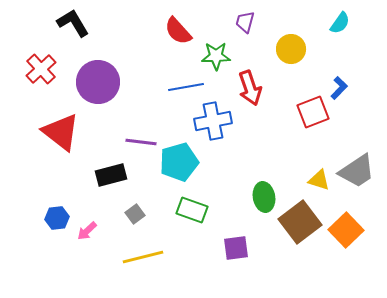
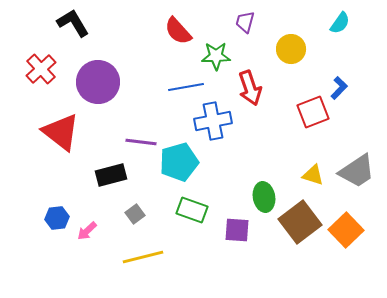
yellow triangle: moved 6 px left, 5 px up
purple square: moved 1 px right, 18 px up; rotated 12 degrees clockwise
